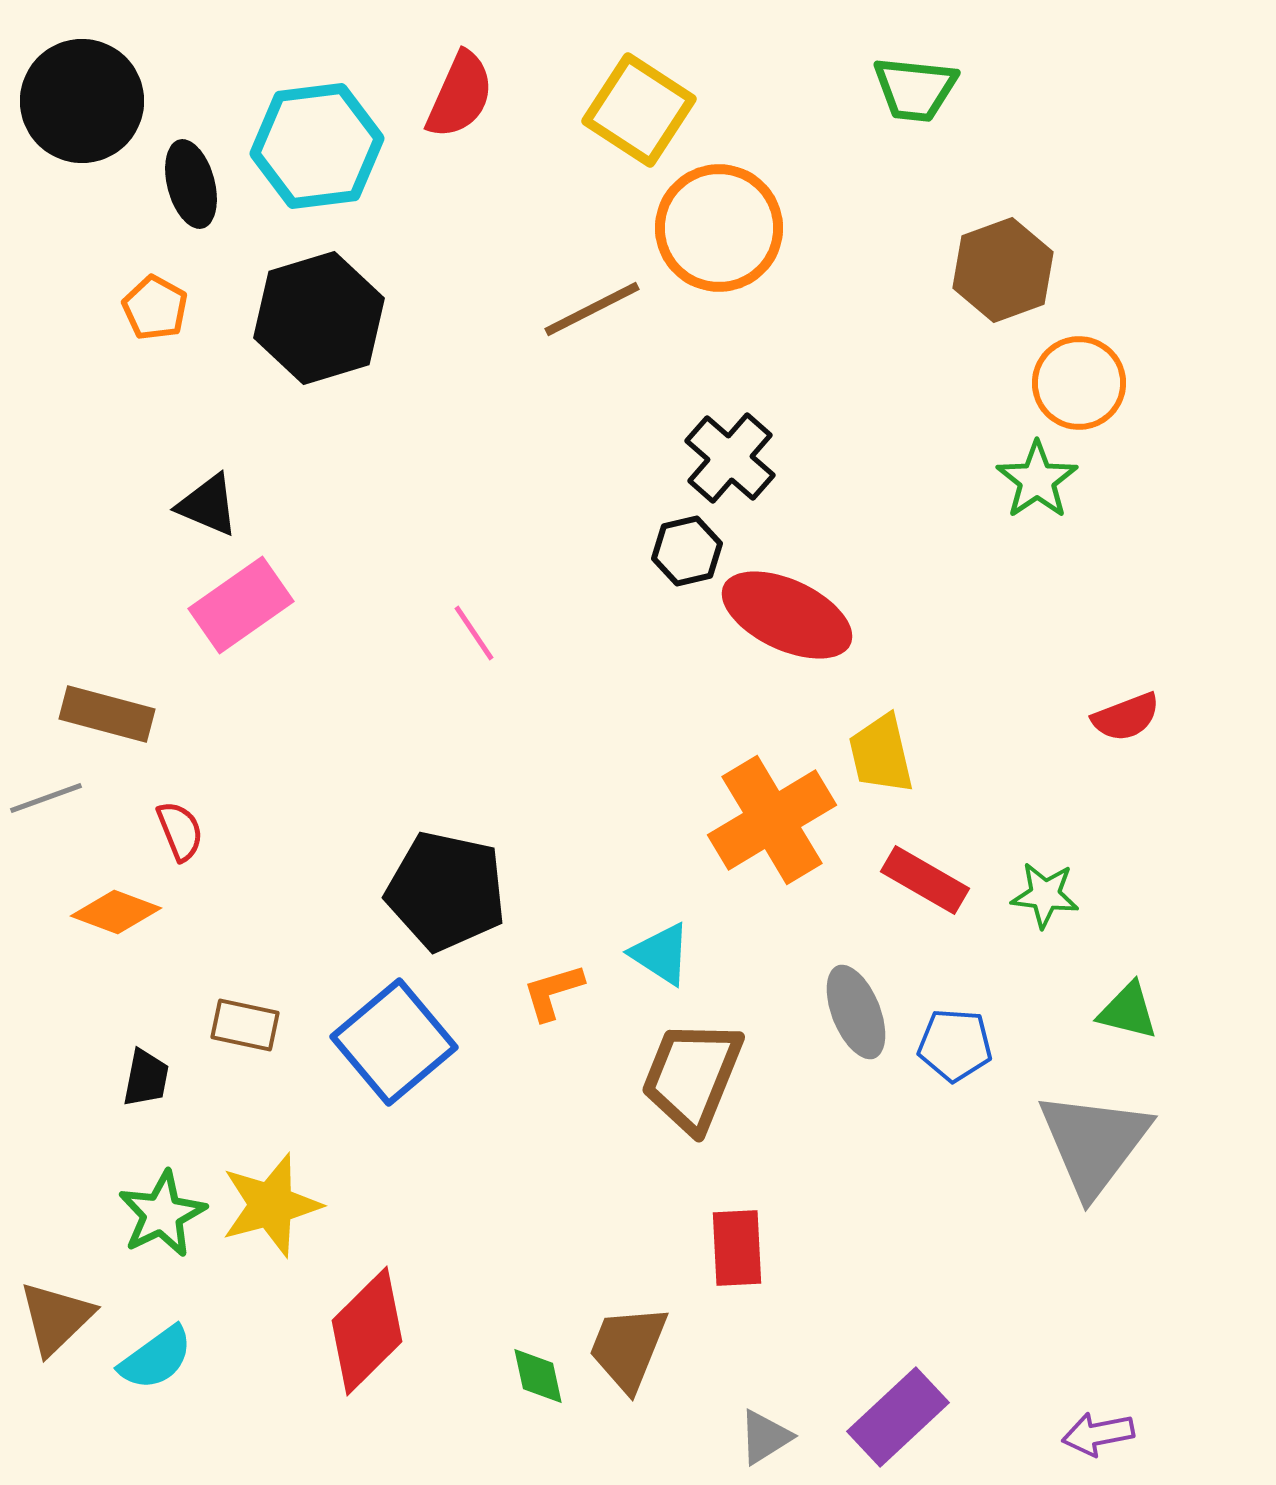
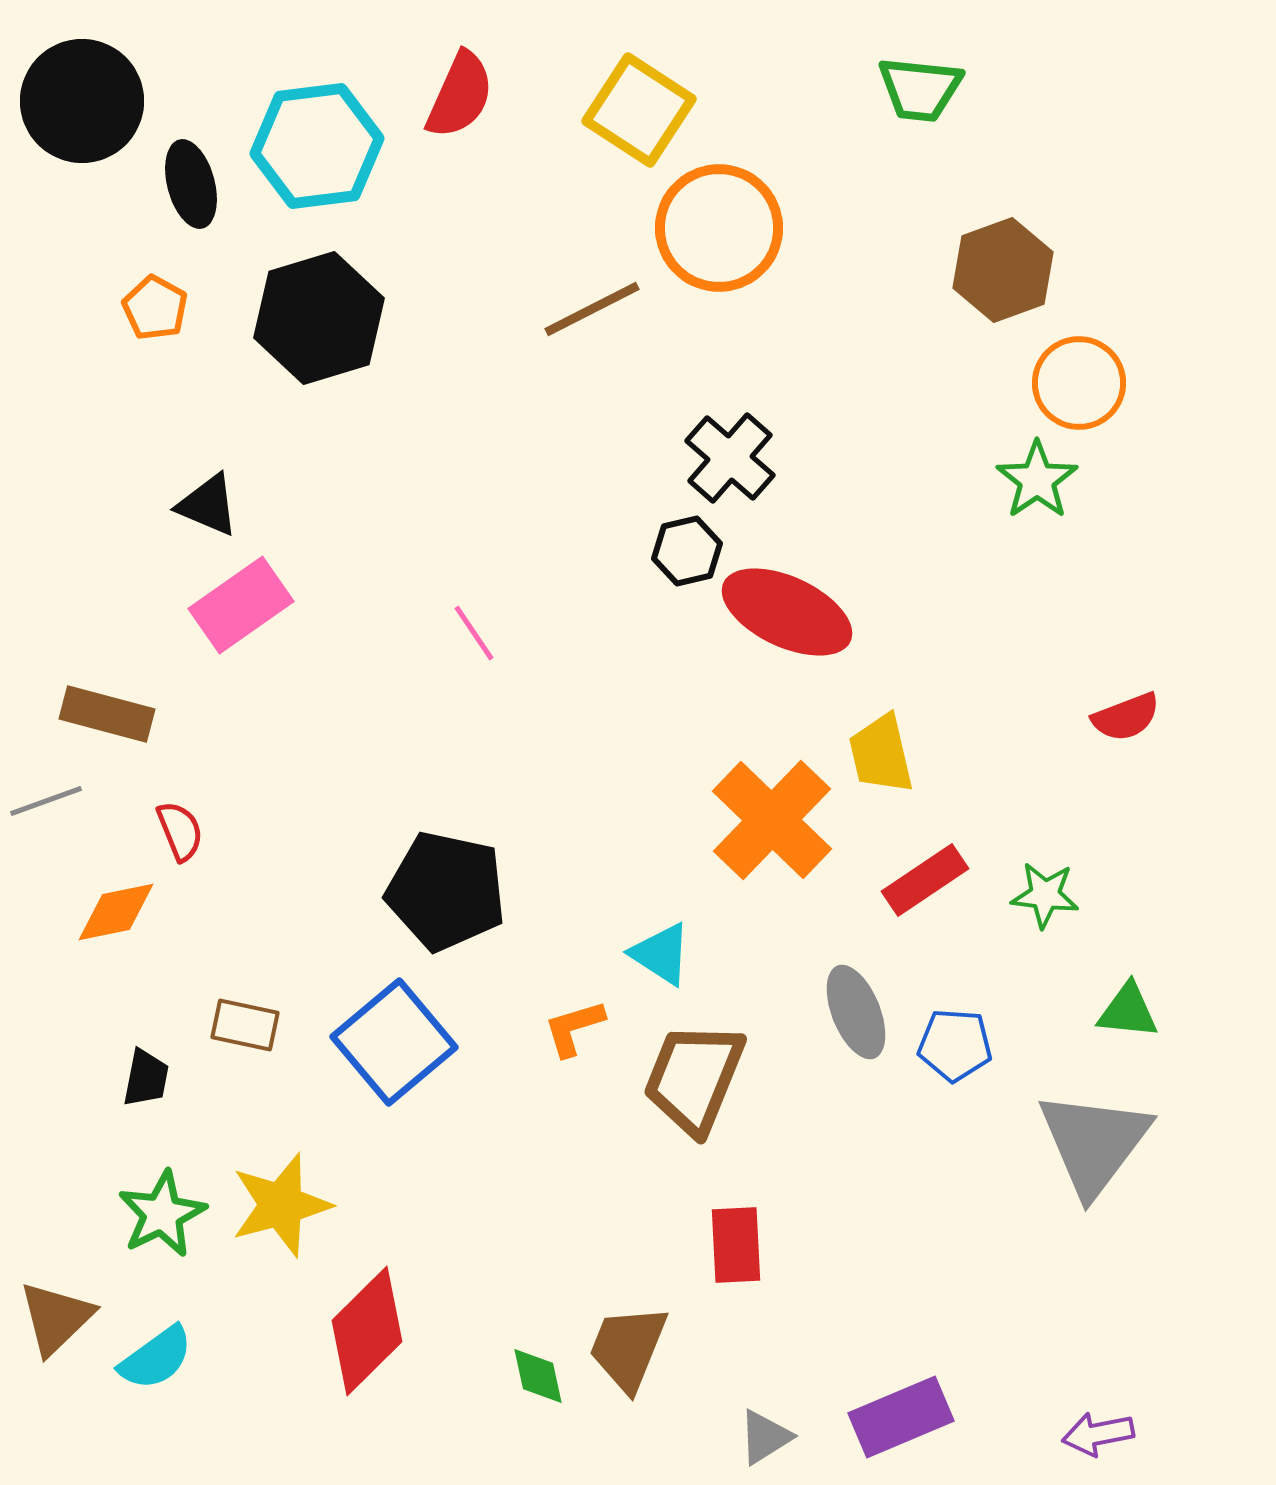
green trapezoid at (915, 89): moved 5 px right
red ellipse at (787, 615): moved 3 px up
gray line at (46, 798): moved 3 px down
orange cross at (772, 820): rotated 15 degrees counterclockwise
red rectangle at (925, 880): rotated 64 degrees counterclockwise
orange diamond at (116, 912): rotated 32 degrees counterclockwise
orange L-shape at (553, 992): moved 21 px right, 36 px down
green triangle at (1128, 1011): rotated 8 degrees counterclockwise
brown trapezoid at (692, 1076): moved 2 px right, 2 px down
yellow star at (271, 1205): moved 10 px right
red rectangle at (737, 1248): moved 1 px left, 3 px up
purple rectangle at (898, 1417): moved 3 px right; rotated 20 degrees clockwise
